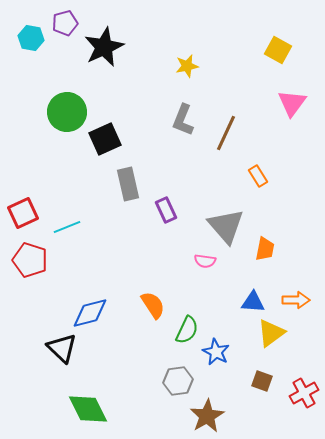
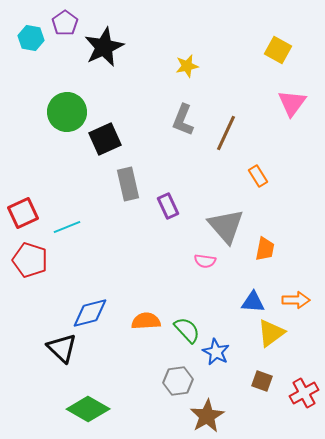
purple pentagon: rotated 20 degrees counterclockwise
purple rectangle: moved 2 px right, 4 px up
orange semicircle: moved 7 px left, 16 px down; rotated 60 degrees counterclockwise
green semicircle: rotated 68 degrees counterclockwise
green diamond: rotated 33 degrees counterclockwise
